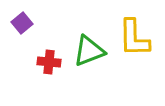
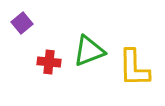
yellow L-shape: moved 30 px down
